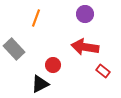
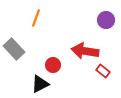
purple circle: moved 21 px right, 6 px down
red arrow: moved 4 px down
